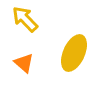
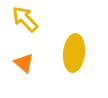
yellow ellipse: rotated 18 degrees counterclockwise
